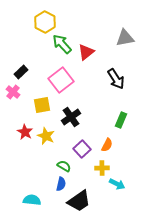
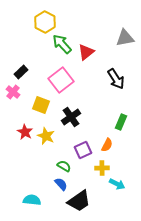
yellow square: moved 1 px left; rotated 30 degrees clockwise
green rectangle: moved 2 px down
purple square: moved 1 px right, 1 px down; rotated 18 degrees clockwise
blue semicircle: rotated 56 degrees counterclockwise
